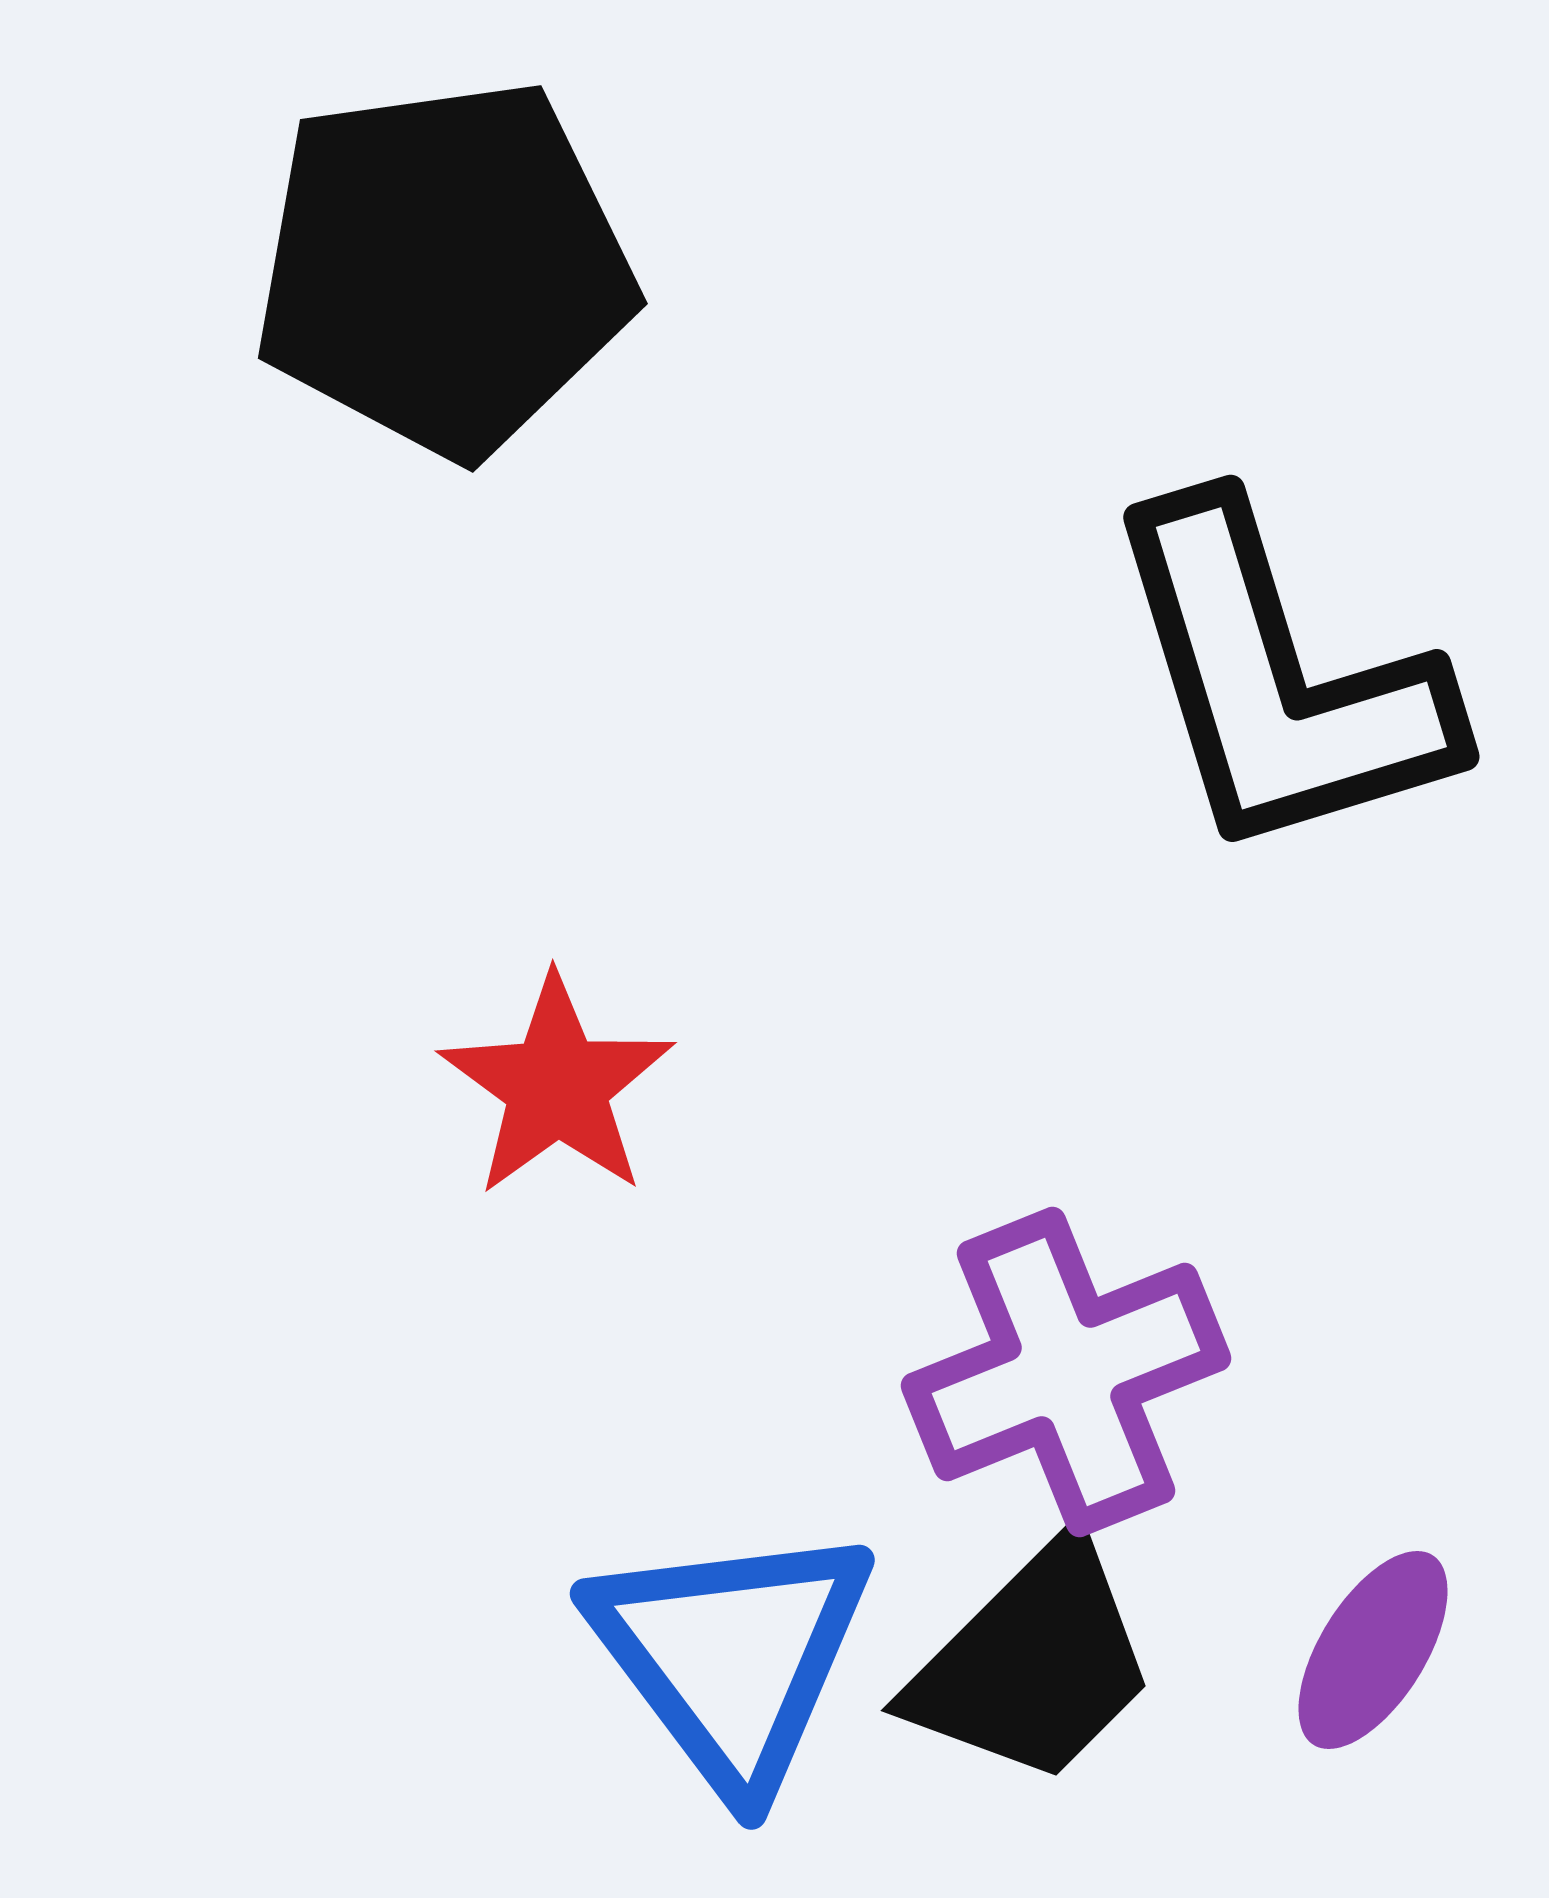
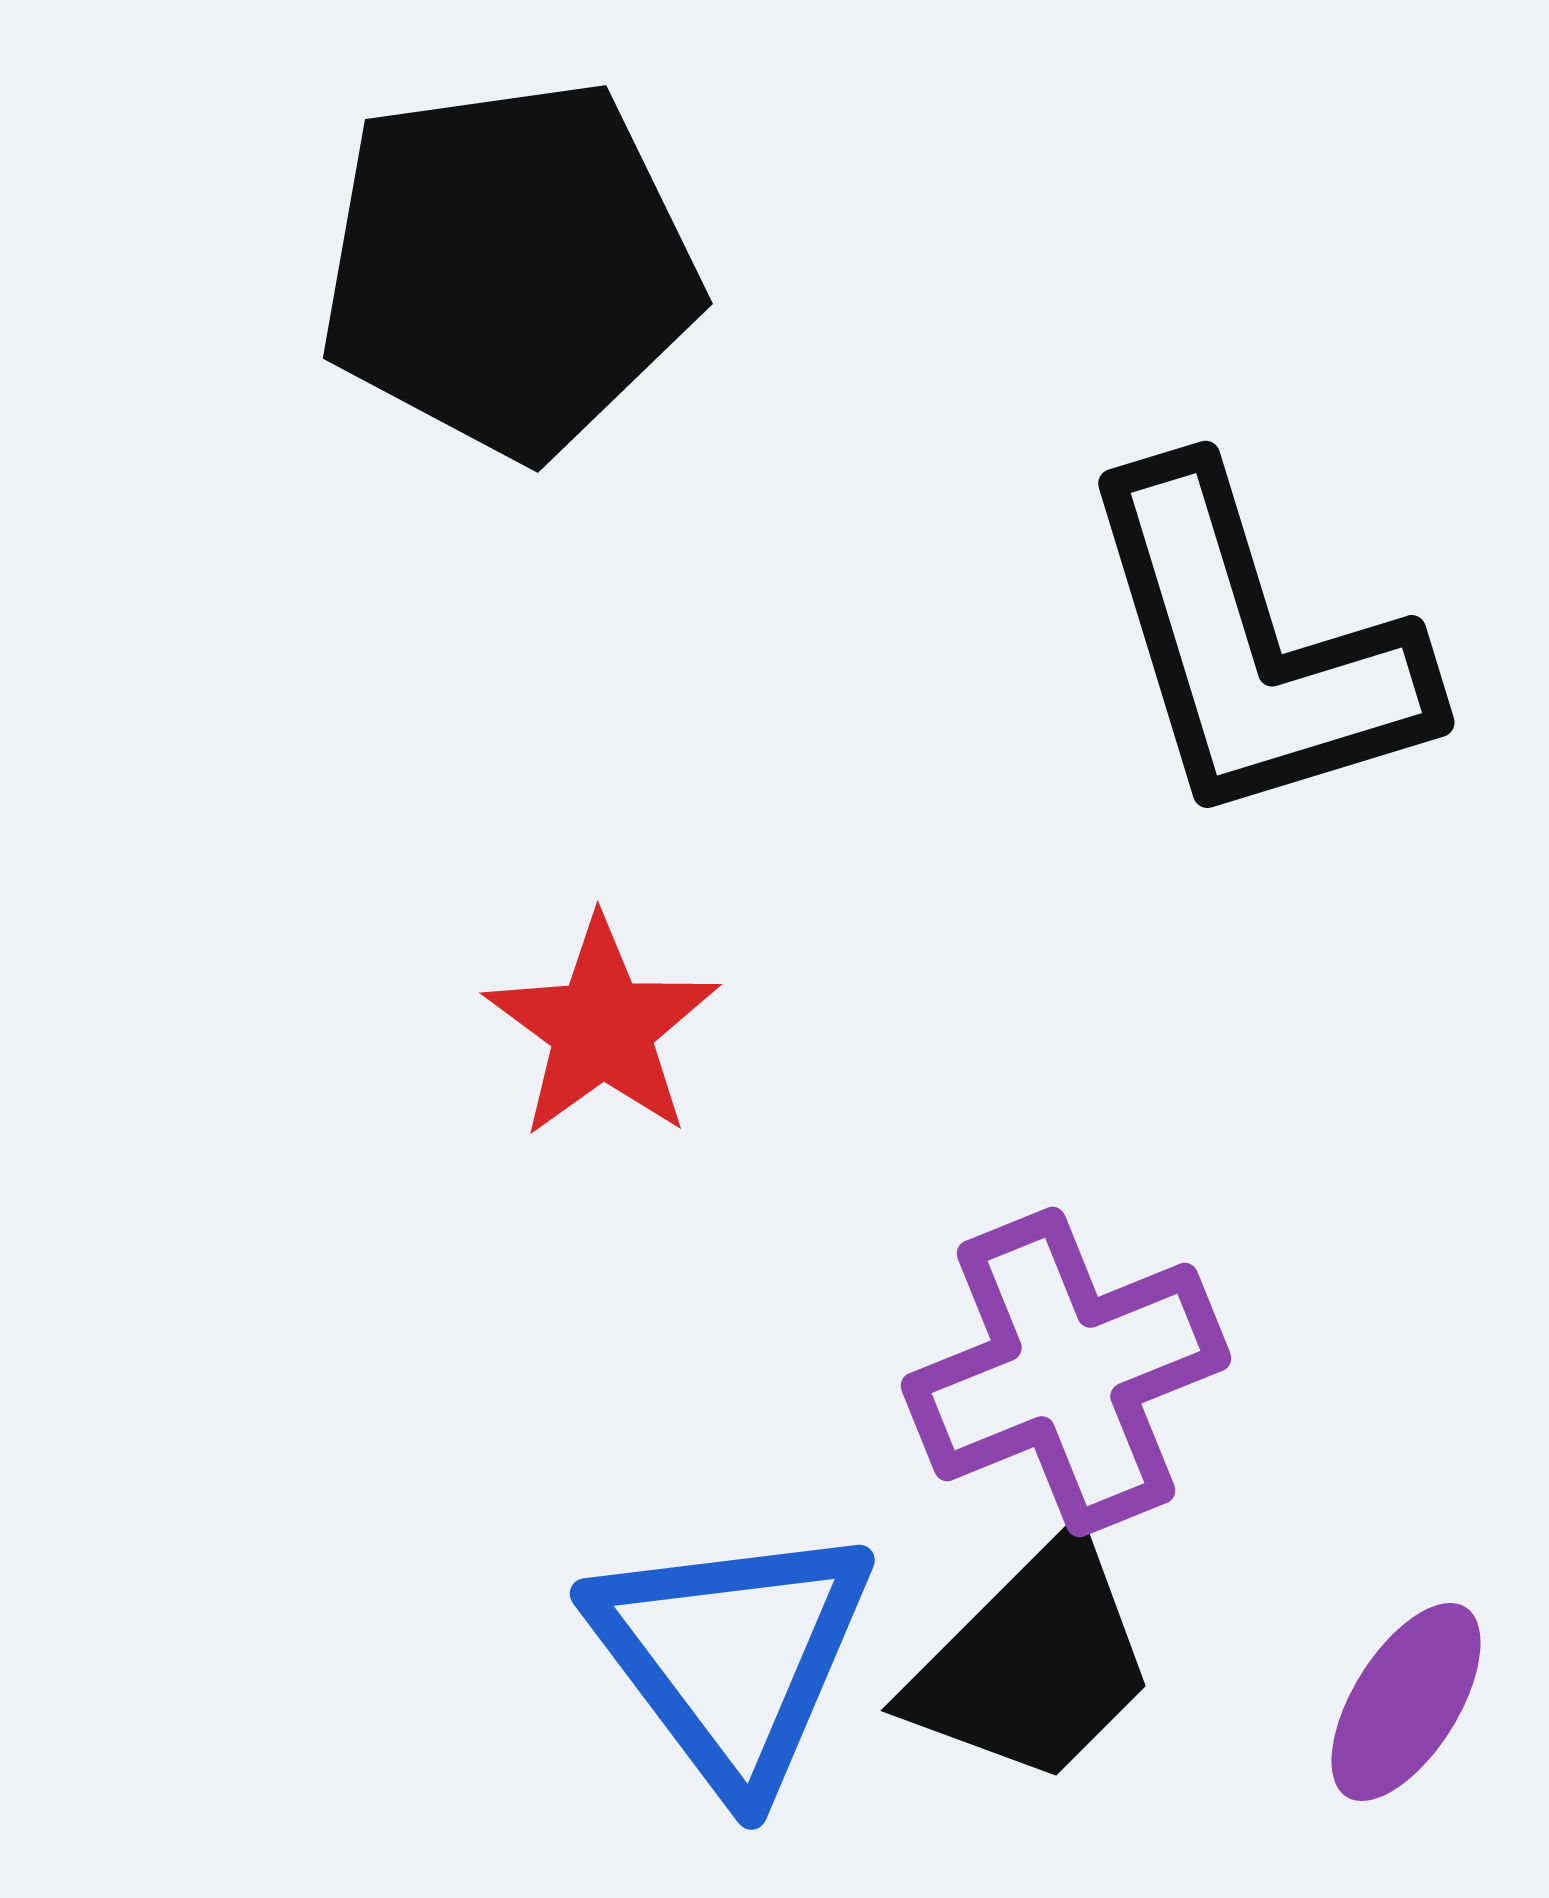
black pentagon: moved 65 px right
black L-shape: moved 25 px left, 34 px up
red star: moved 45 px right, 58 px up
purple ellipse: moved 33 px right, 52 px down
